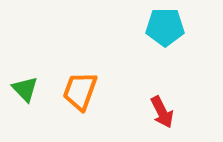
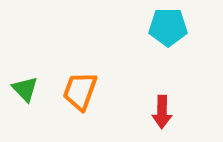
cyan pentagon: moved 3 px right
red arrow: rotated 28 degrees clockwise
